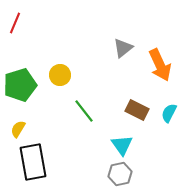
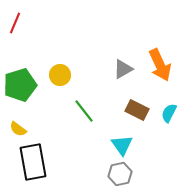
gray triangle: moved 21 px down; rotated 10 degrees clockwise
yellow semicircle: rotated 84 degrees counterclockwise
